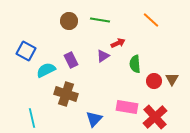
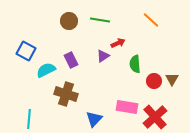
cyan line: moved 3 px left, 1 px down; rotated 18 degrees clockwise
